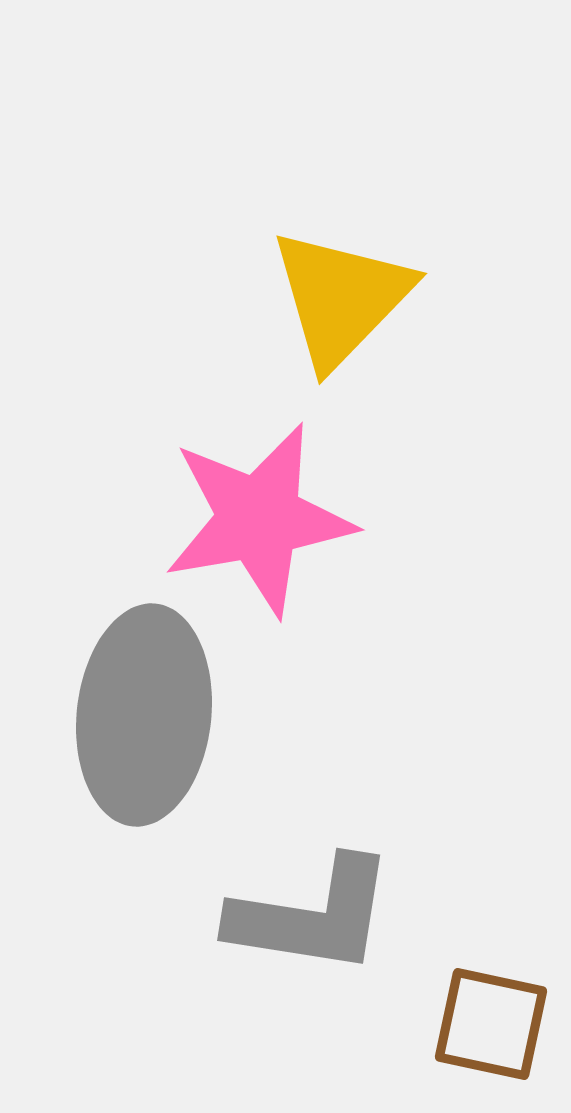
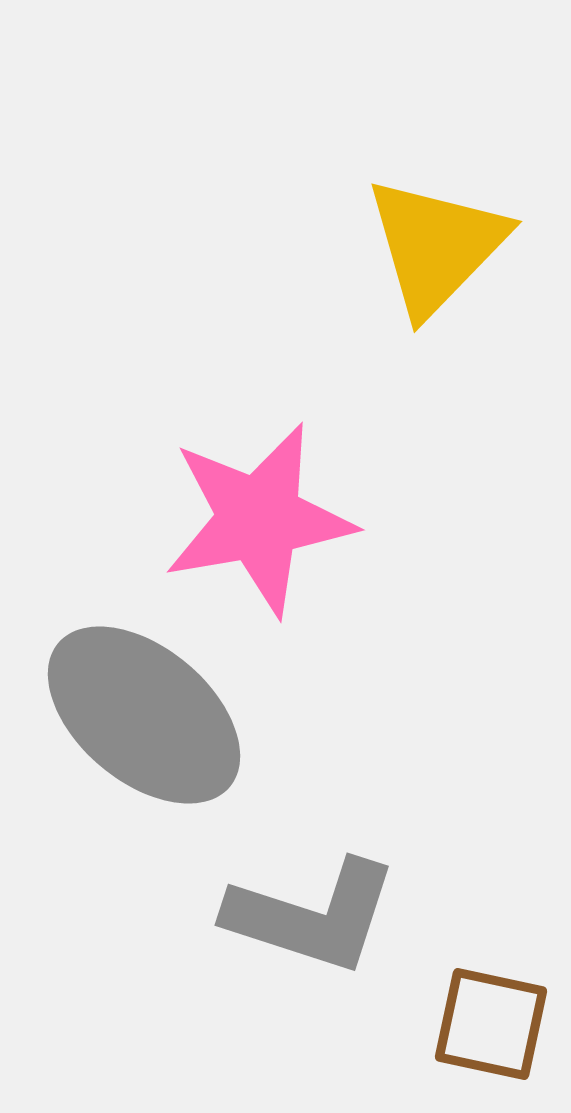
yellow triangle: moved 95 px right, 52 px up
gray ellipse: rotated 56 degrees counterclockwise
gray L-shape: rotated 9 degrees clockwise
